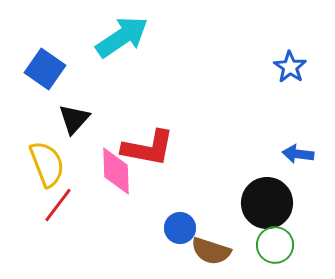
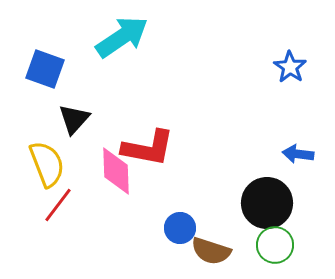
blue square: rotated 15 degrees counterclockwise
